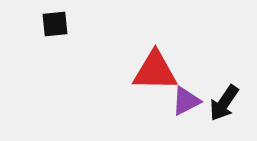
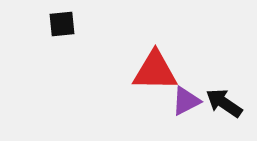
black square: moved 7 px right
black arrow: rotated 90 degrees clockwise
